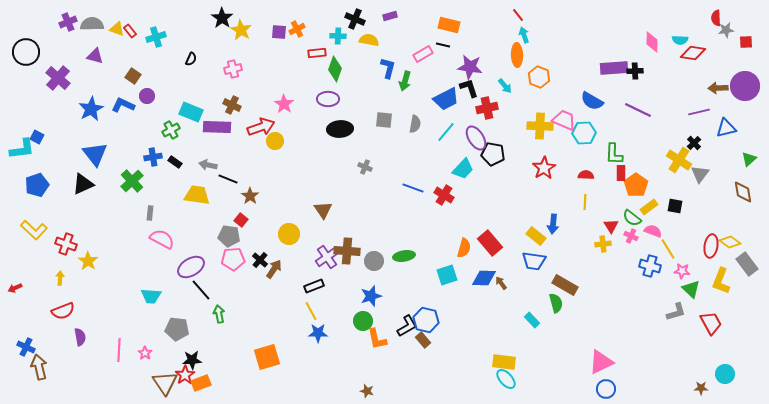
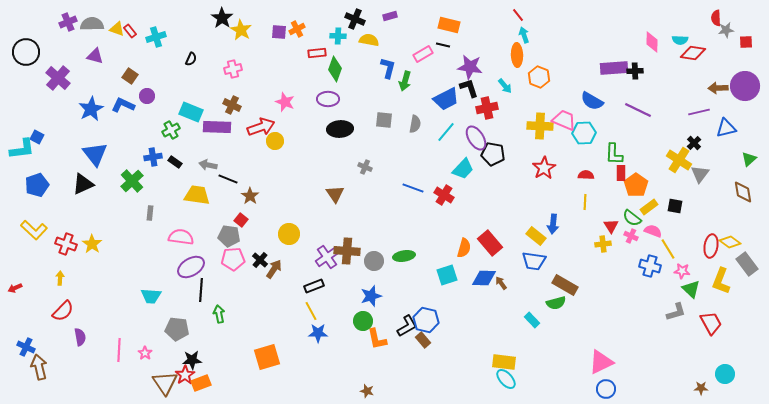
brown square at (133, 76): moved 3 px left
pink star at (284, 104): moved 1 px right, 2 px up; rotated 12 degrees counterclockwise
brown triangle at (323, 210): moved 12 px right, 16 px up
pink semicircle at (162, 239): moved 19 px right, 2 px up; rotated 20 degrees counterclockwise
yellow star at (88, 261): moved 4 px right, 17 px up
black line at (201, 290): rotated 45 degrees clockwise
green semicircle at (556, 303): rotated 90 degrees clockwise
red semicircle at (63, 311): rotated 25 degrees counterclockwise
